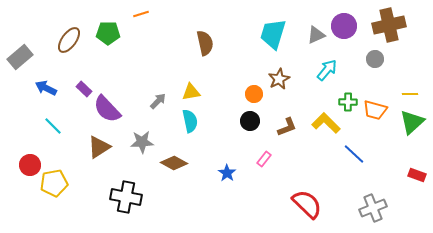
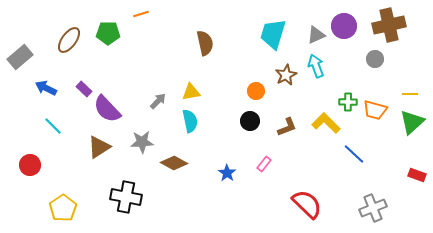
cyan arrow: moved 11 px left, 4 px up; rotated 60 degrees counterclockwise
brown star: moved 7 px right, 4 px up
orange circle: moved 2 px right, 3 px up
pink rectangle: moved 5 px down
yellow pentagon: moved 9 px right, 25 px down; rotated 24 degrees counterclockwise
